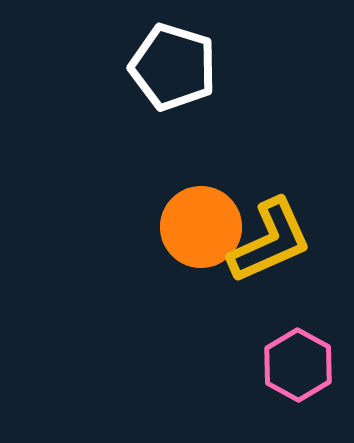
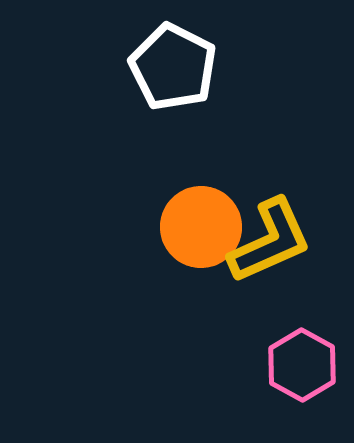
white pentagon: rotated 10 degrees clockwise
pink hexagon: moved 4 px right
